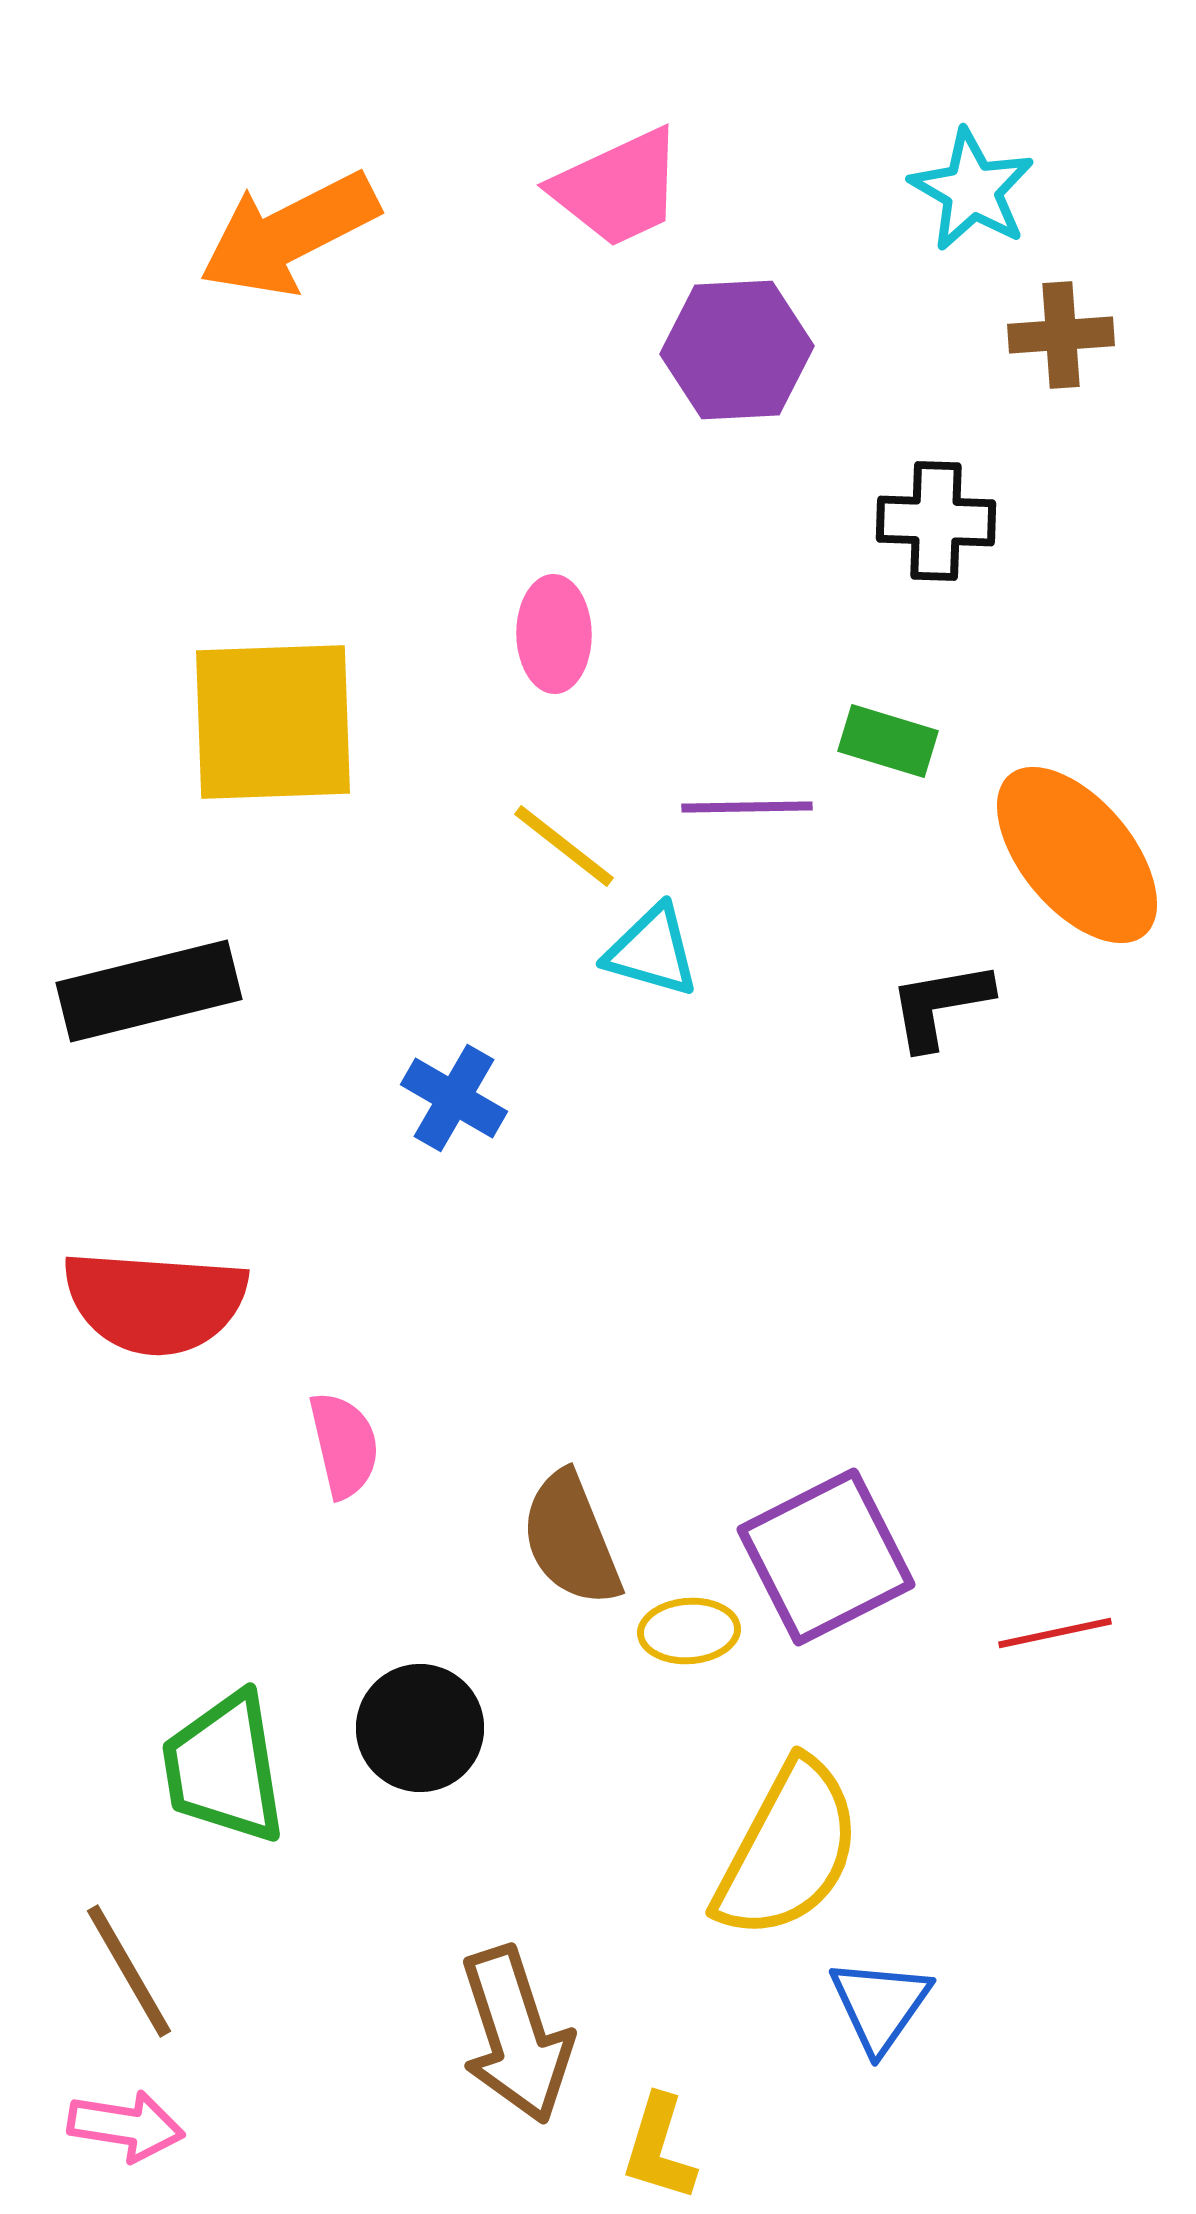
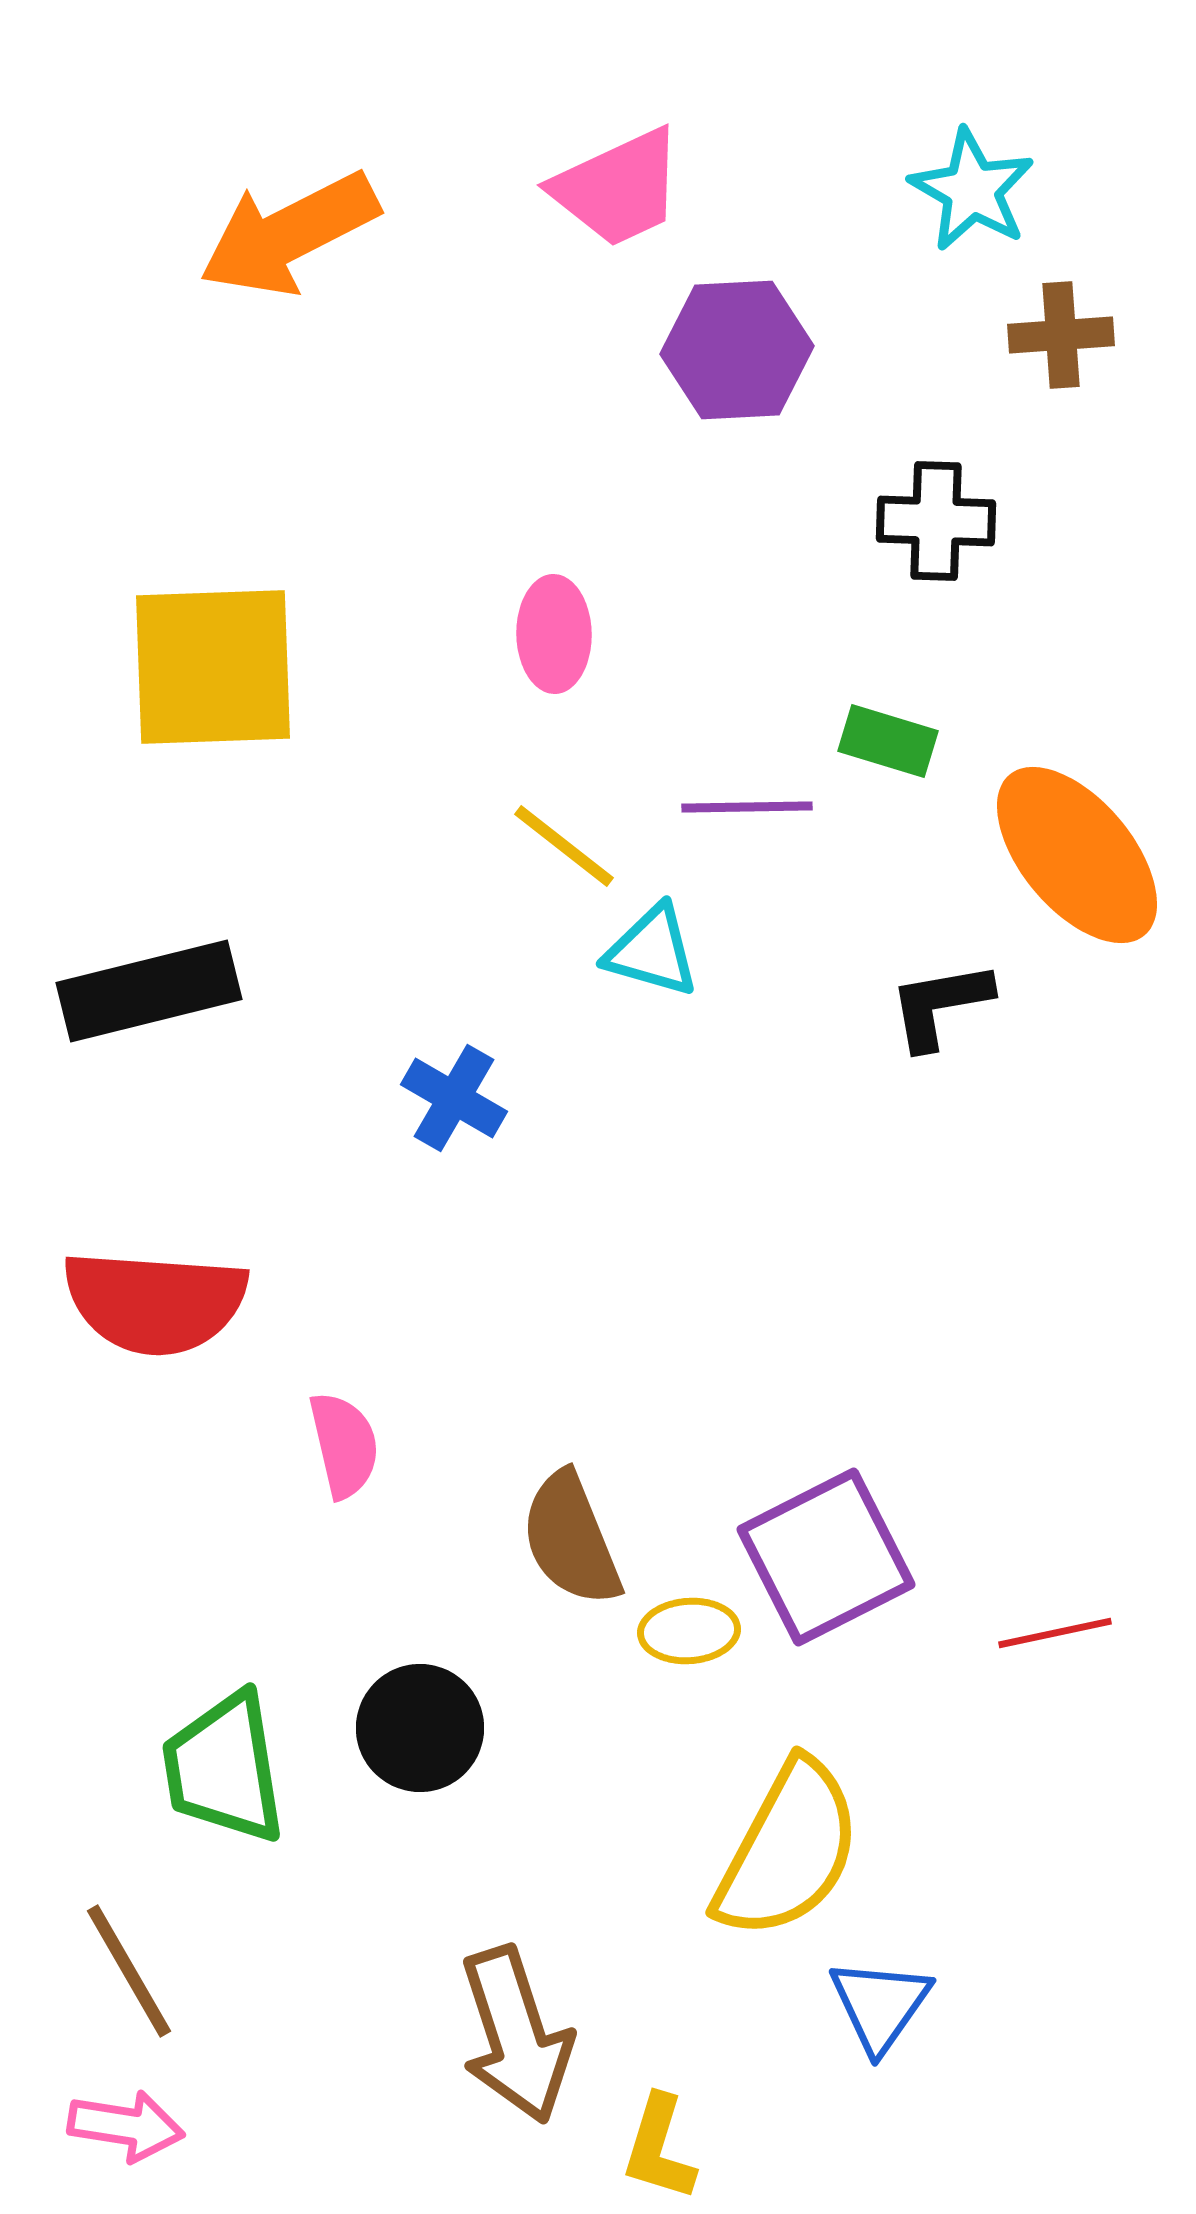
yellow square: moved 60 px left, 55 px up
